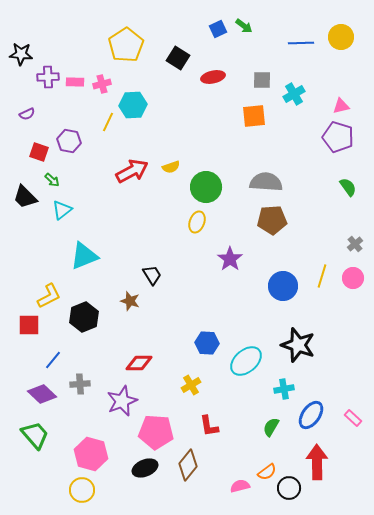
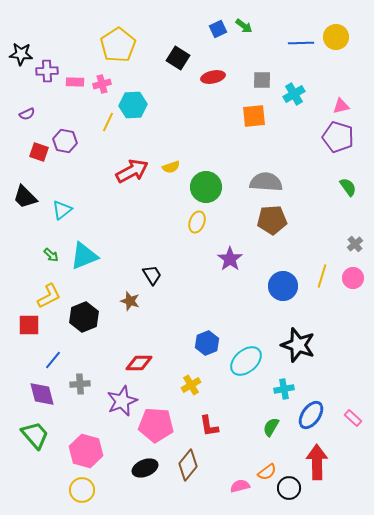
yellow circle at (341, 37): moved 5 px left
yellow pentagon at (126, 45): moved 8 px left
purple cross at (48, 77): moved 1 px left, 6 px up
purple hexagon at (69, 141): moved 4 px left
green arrow at (52, 180): moved 1 px left, 75 px down
blue hexagon at (207, 343): rotated 25 degrees counterclockwise
purple diamond at (42, 394): rotated 32 degrees clockwise
pink pentagon at (156, 432): moved 7 px up
pink hexagon at (91, 454): moved 5 px left, 3 px up
